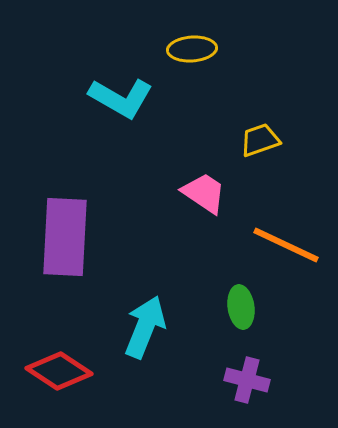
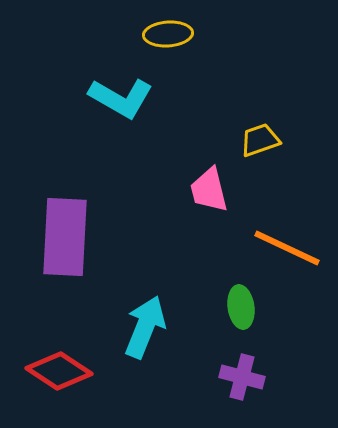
yellow ellipse: moved 24 px left, 15 px up
pink trapezoid: moved 5 px right, 3 px up; rotated 138 degrees counterclockwise
orange line: moved 1 px right, 3 px down
purple cross: moved 5 px left, 3 px up
